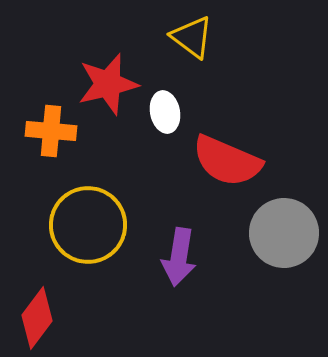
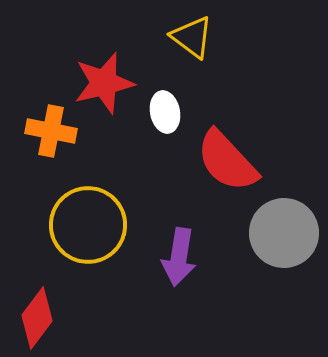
red star: moved 4 px left, 1 px up
orange cross: rotated 6 degrees clockwise
red semicircle: rotated 24 degrees clockwise
